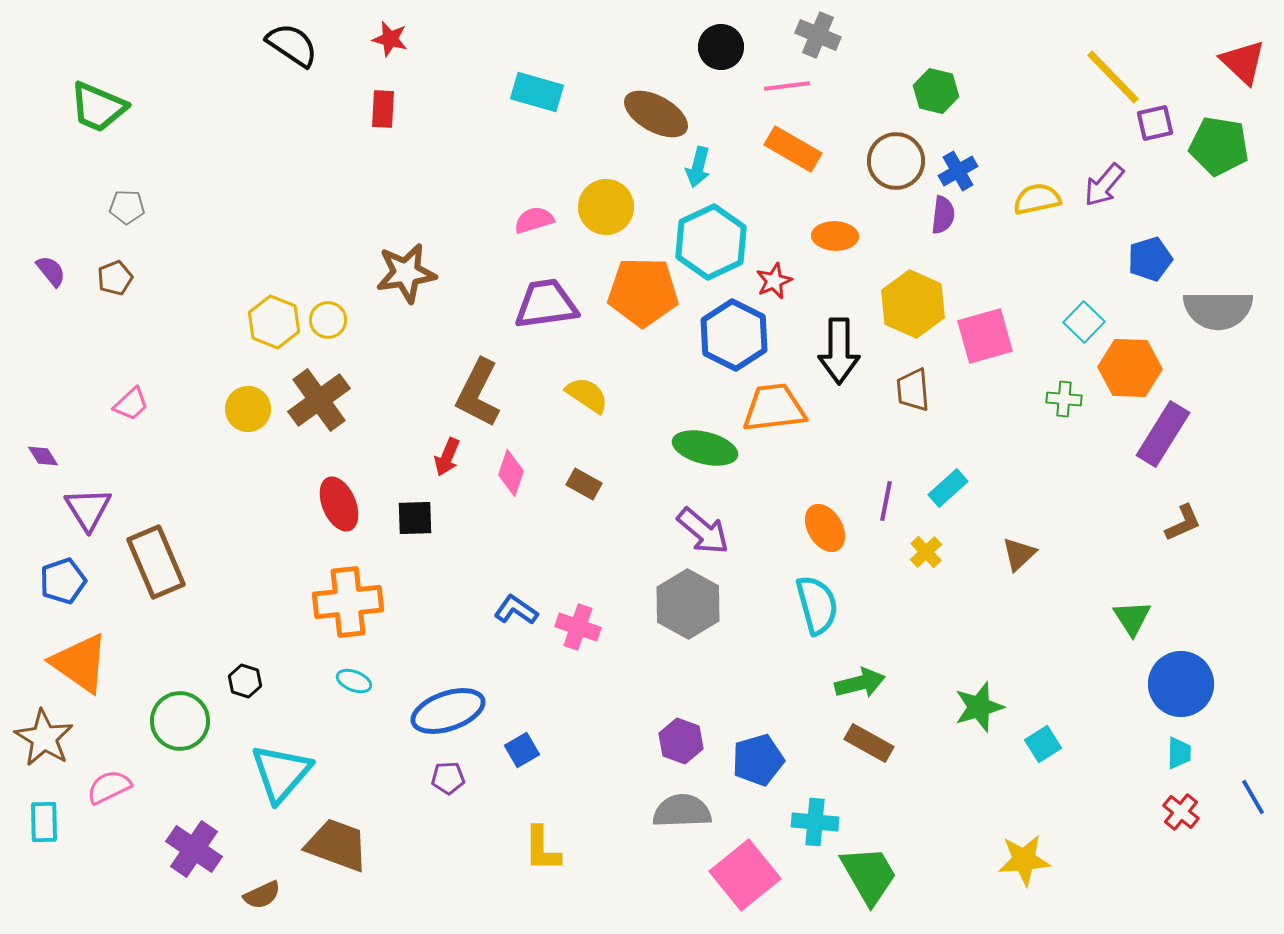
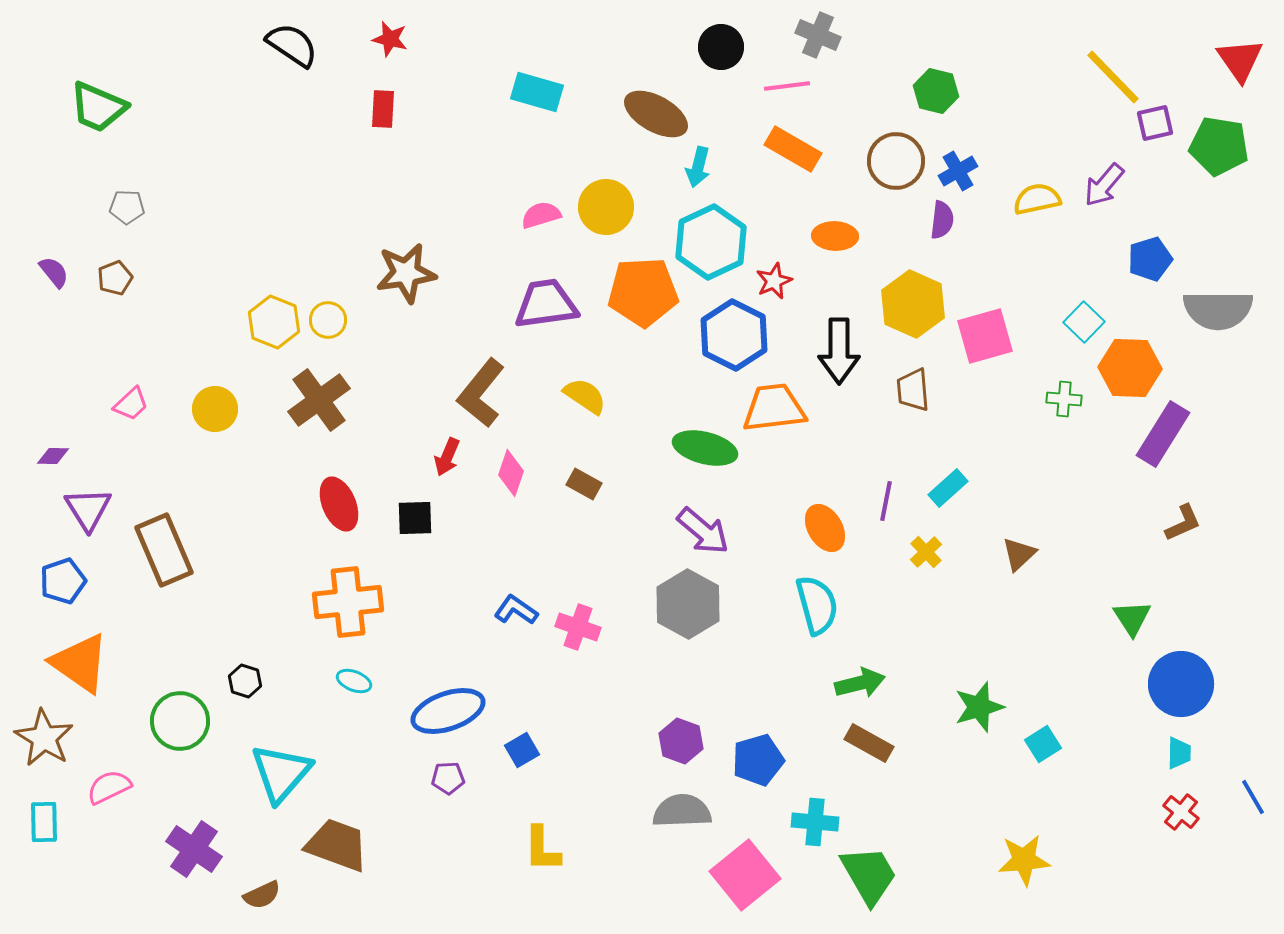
red triangle at (1243, 62): moved 3 px left, 2 px up; rotated 12 degrees clockwise
purple semicircle at (943, 215): moved 1 px left, 5 px down
pink semicircle at (534, 220): moved 7 px right, 5 px up
purple semicircle at (51, 271): moved 3 px right, 1 px down
orange pentagon at (643, 292): rotated 4 degrees counterclockwise
brown L-shape at (478, 393): moved 3 px right; rotated 12 degrees clockwise
yellow semicircle at (587, 395): moved 2 px left, 1 px down
yellow circle at (248, 409): moved 33 px left
purple diamond at (43, 456): moved 10 px right; rotated 56 degrees counterclockwise
brown rectangle at (156, 562): moved 8 px right, 12 px up
